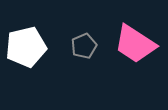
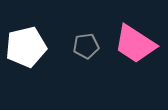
gray pentagon: moved 2 px right; rotated 15 degrees clockwise
